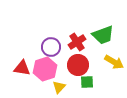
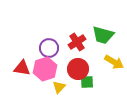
green trapezoid: rotated 35 degrees clockwise
purple circle: moved 2 px left, 1 px down
red circle: moved 4 px down
